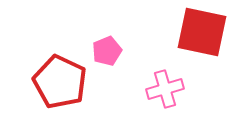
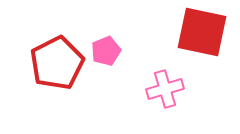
pink pentagon: moved 1 px left
red pentagon: moved 3 px left, 19 px up; rotated 20 degrees clockwise
